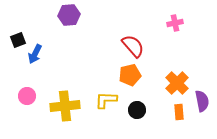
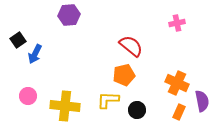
pink cross: moved 2 px right
black square: rotated 14 degrees counterclockwise
red semicircle: moved 2 px left; rotated 10 degrees counterclockwise
orange pentagon: moved 6 px left
orange cross: rotated 20 degrees counterclockwise
pink circle: moved 1 px right
yellow L-shape: moved 2 px right
yellow cross: rotated 12 degrees clockwise
orange rectangle: rotated 28 degrees clockwise
